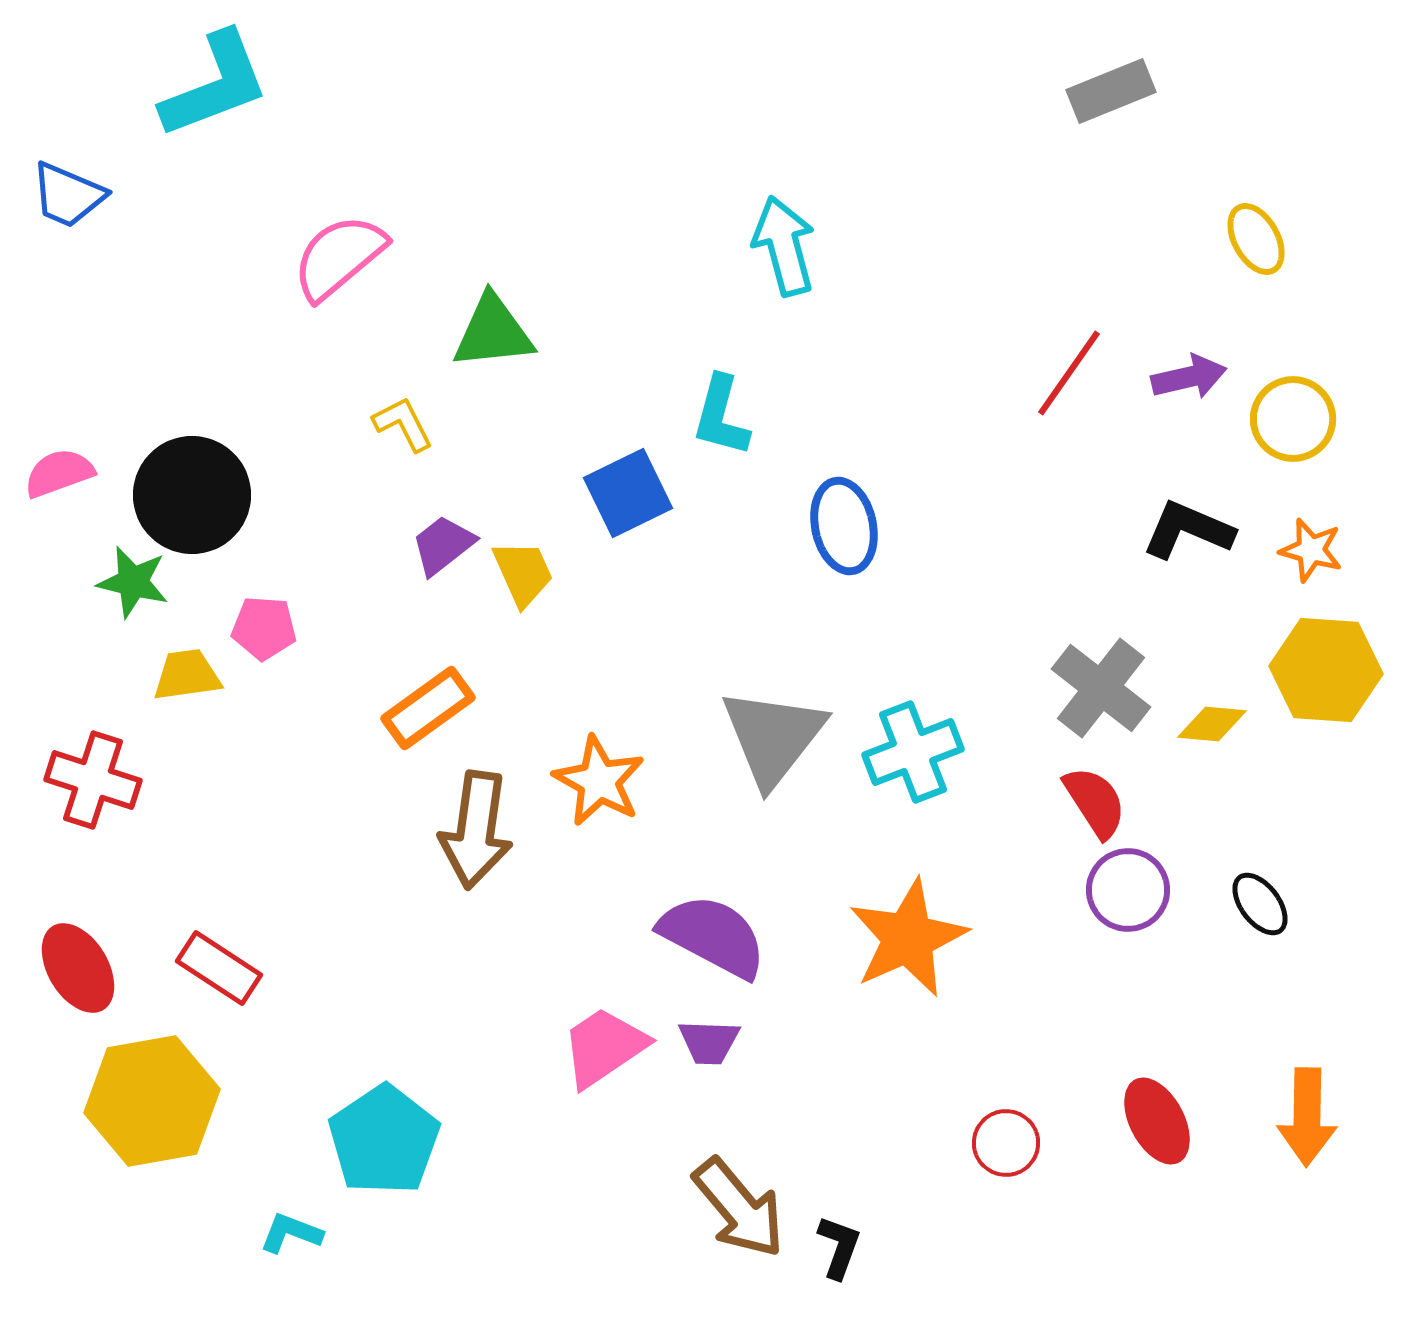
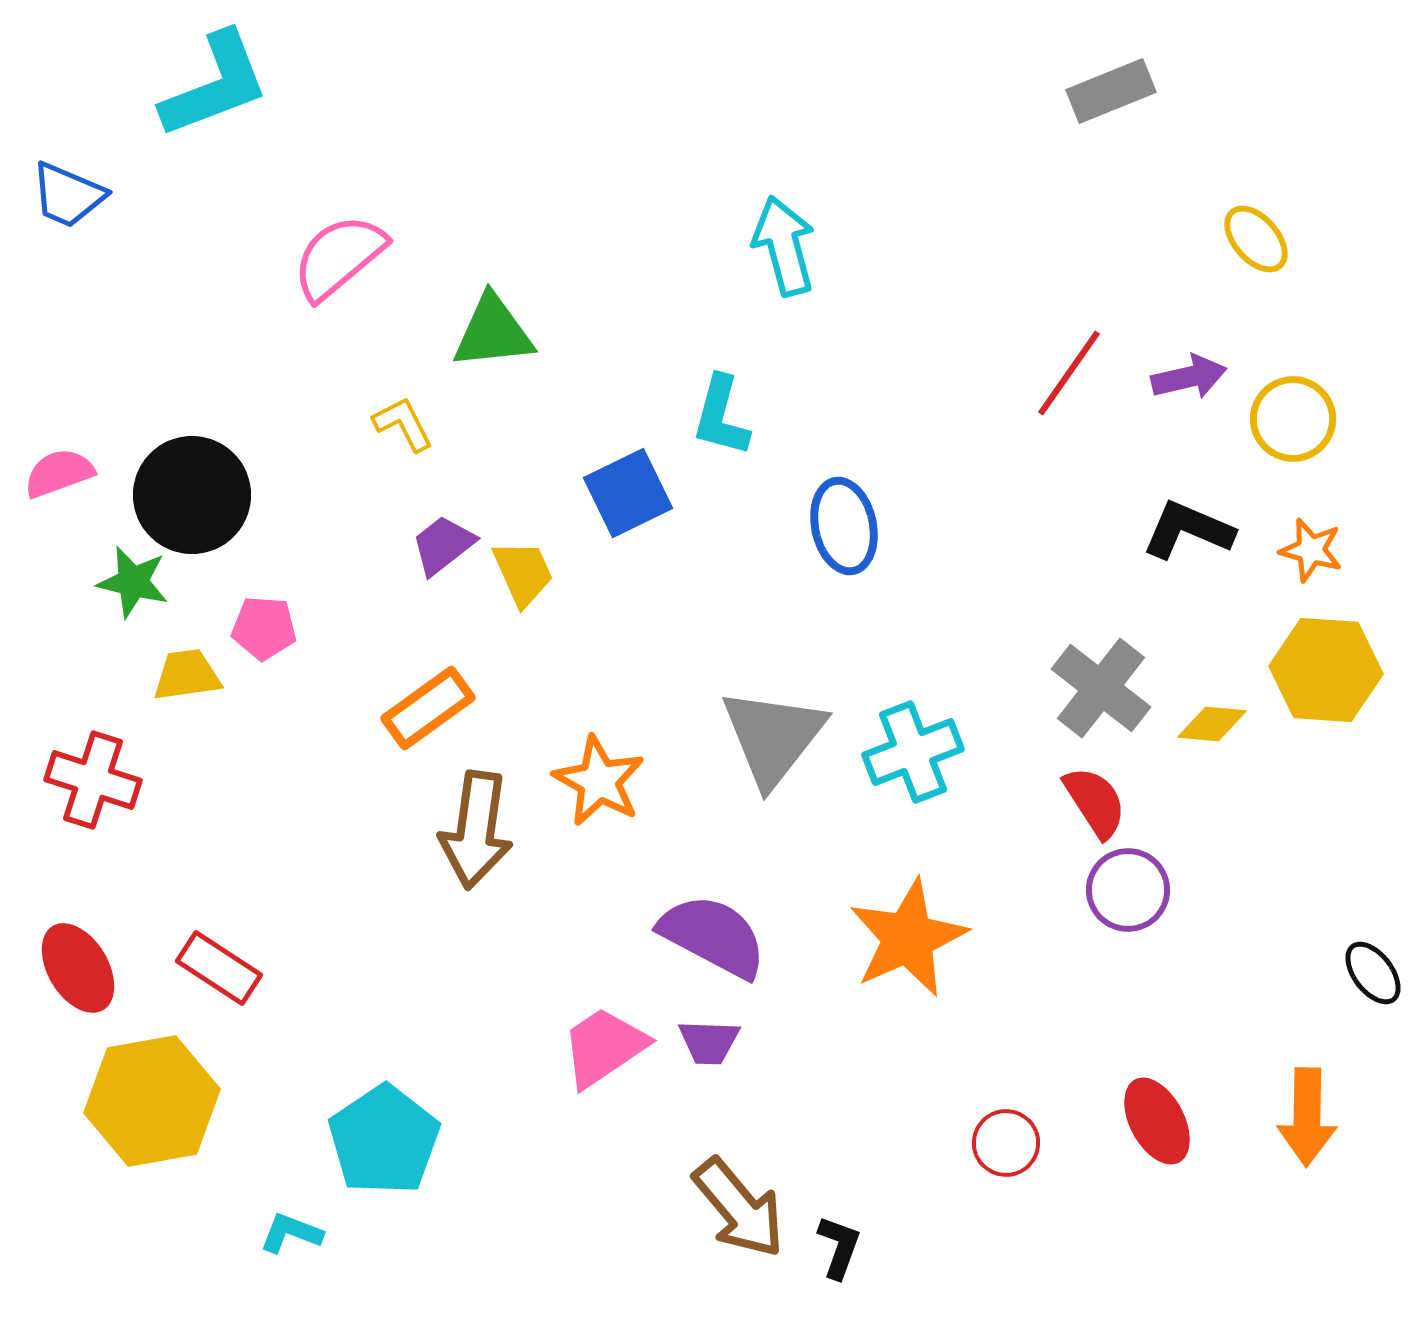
yellow ellipse at (1256, 239): rotated 12 degrees counterclockwise
black ellipse at (1260, 904): moved 113 px right, 69 px down
